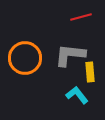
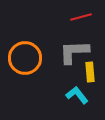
gray L-shape: moved 4 px right, 3 px up; rotated 8 degrees counterclockwise
